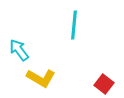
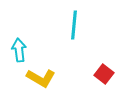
cyan arrow: rotated 30 degrees clockwise
red square: moved 10 px up
